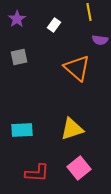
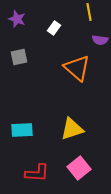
purple star: rotated 18 degrees counterclockwise
white rectangle: moved 3 px down
